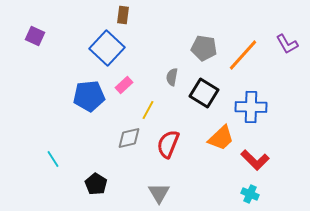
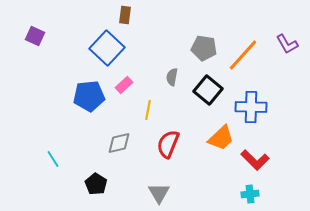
brown rectangle: moved 2 px right
black square: moved 4 px right, 3 px up; rotated 8 degrees clockwise
yellow line: rotated 18 degrees counterclockwise
gray diamond: moved 10 px left, 5 px down
cyan cross: rotated 30 degrees counterclockwise
